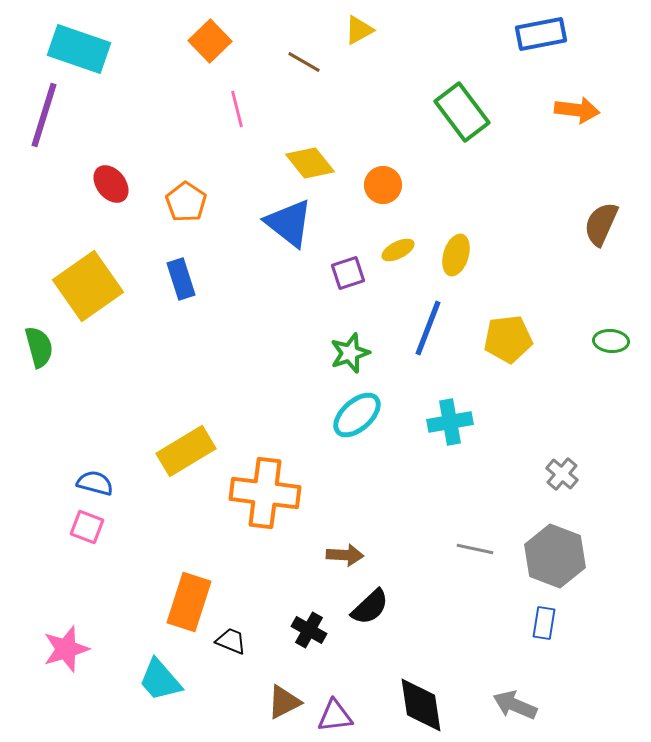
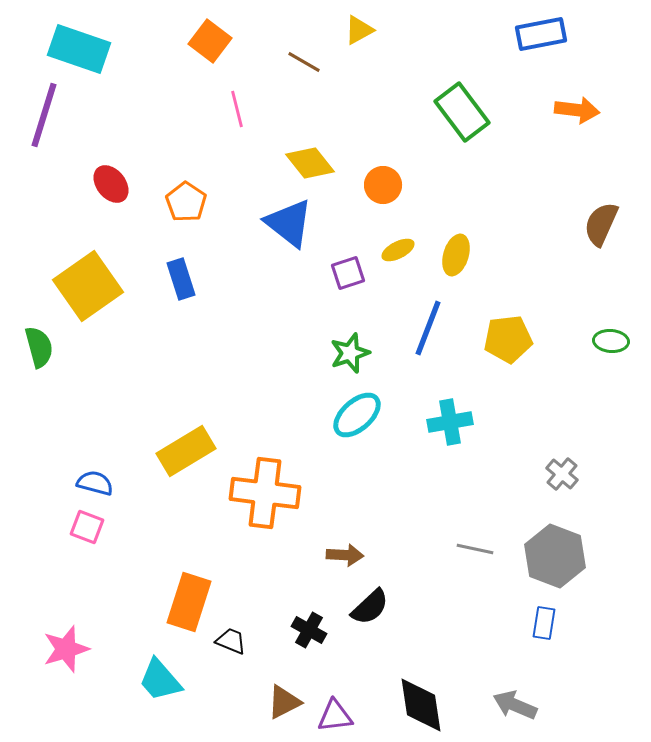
orange square at (210, 41): rotated 9 degrees counterclockwise
